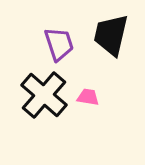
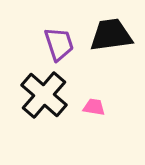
black trapezoid: rotated 69 degrees clockwise
pink trapezoid: moved 6 px right, 10 px down
